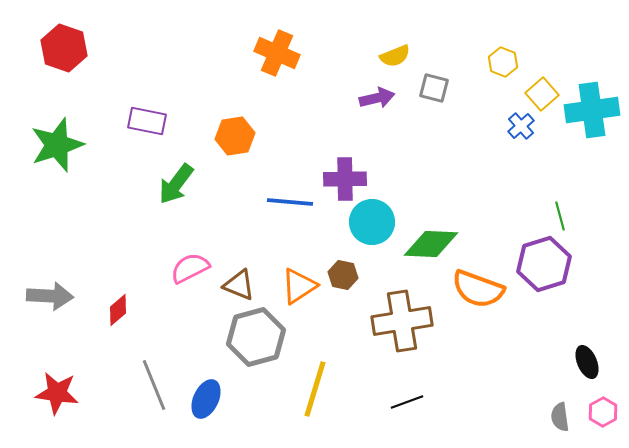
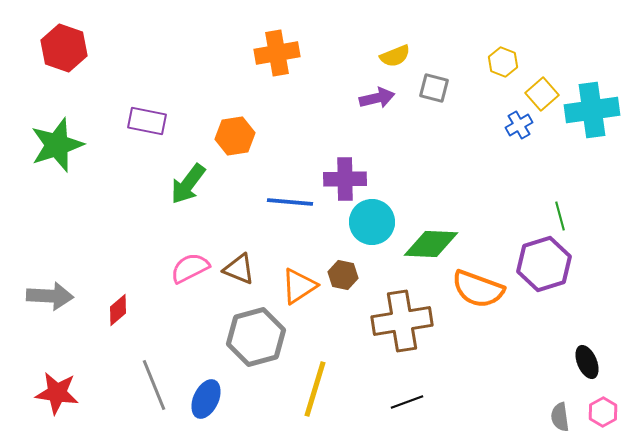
orange cross: rotated 33 degrees counterclockwise
blue cross: moved 2 px left, 1 px up; rotated 12 degrees clockwise
green arrow: moved 12 px right
brown triangle: moved 16 px up
